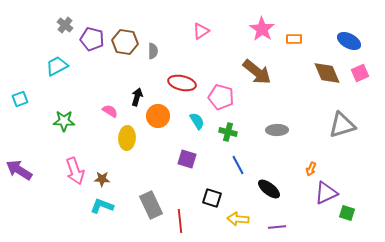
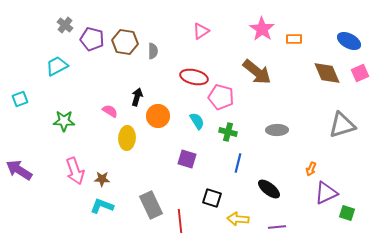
red ellipse: moved 12 px right, 6 px up
blue line: moved 2 px up; rotated 42 degrees clockwise
